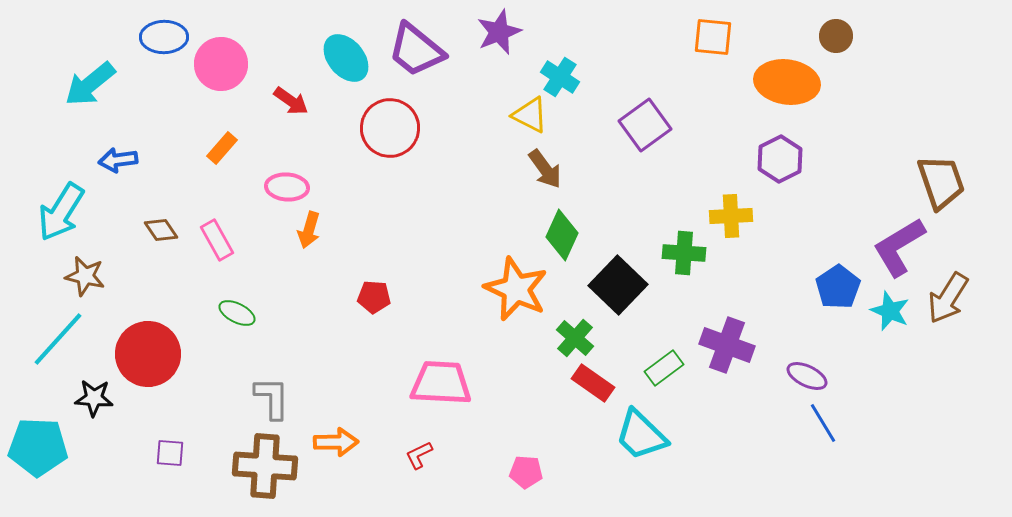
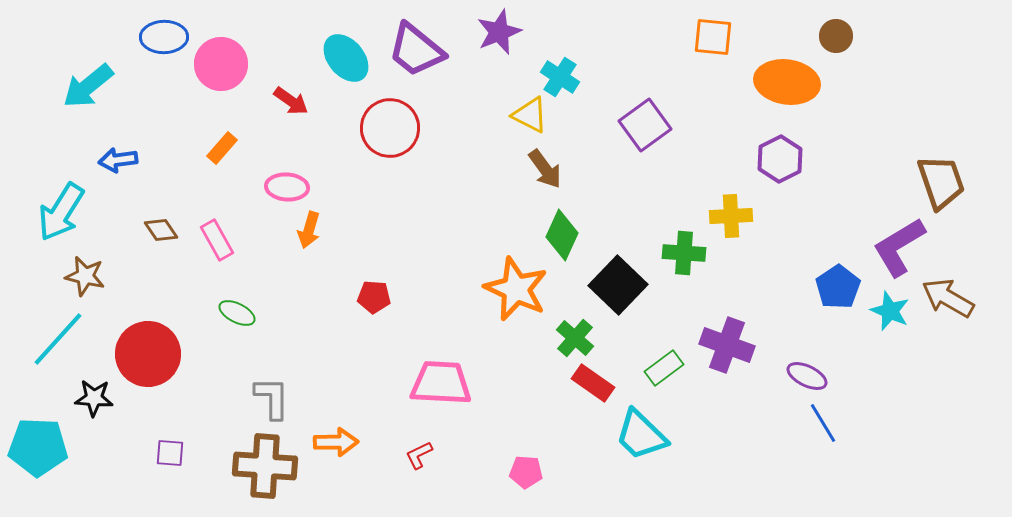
cyan arrow at (90, 84): moved 2 px left, 2 px down
brown arrow at (948, 298): rotated 88 degrees clockwise
